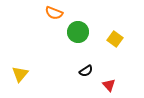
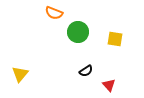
yellow square: rotated 28 degrees counterclockwise
